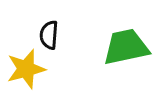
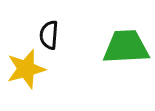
green trapezoid: rotated 9 degrees clockwise
